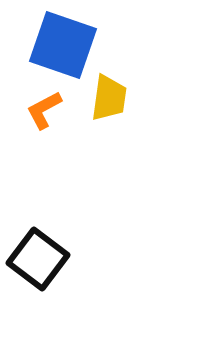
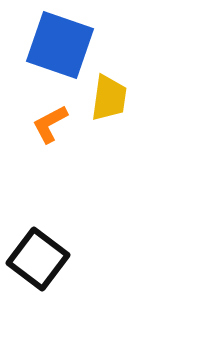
blue square: moved 3 px left
orange L-shape: moved 6 px right, 14 px down
